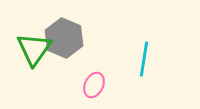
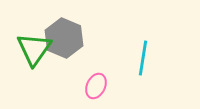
cyan line: moved 1 px left, 1 px up
pink ellipse: moved 2 px right, 1 px down
